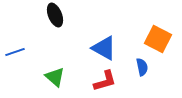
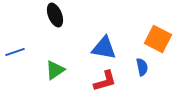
blue triangle: rotated 20 degrees counterclockwise
green triangle: moved 7 px up; rotated 45 degrees clockwise
